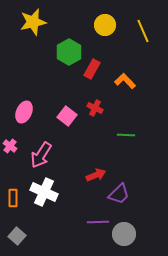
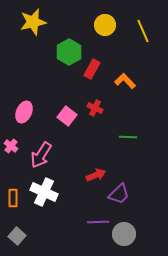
green line: moved 2 px right, 2 px down
pink cross: moved 1 px right
